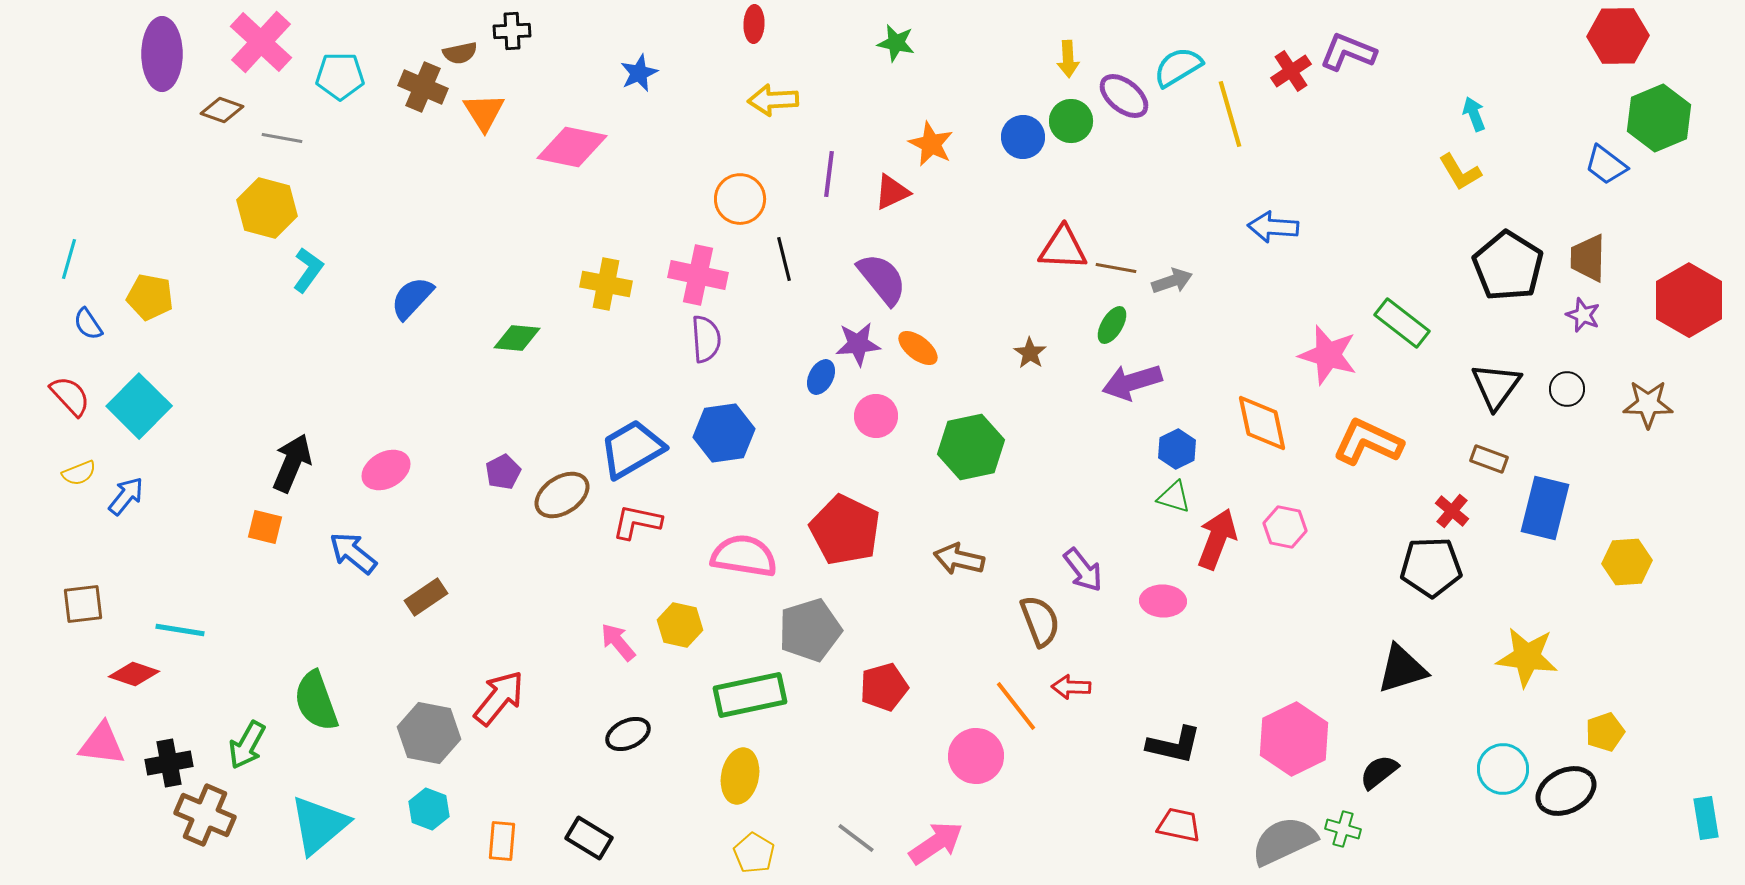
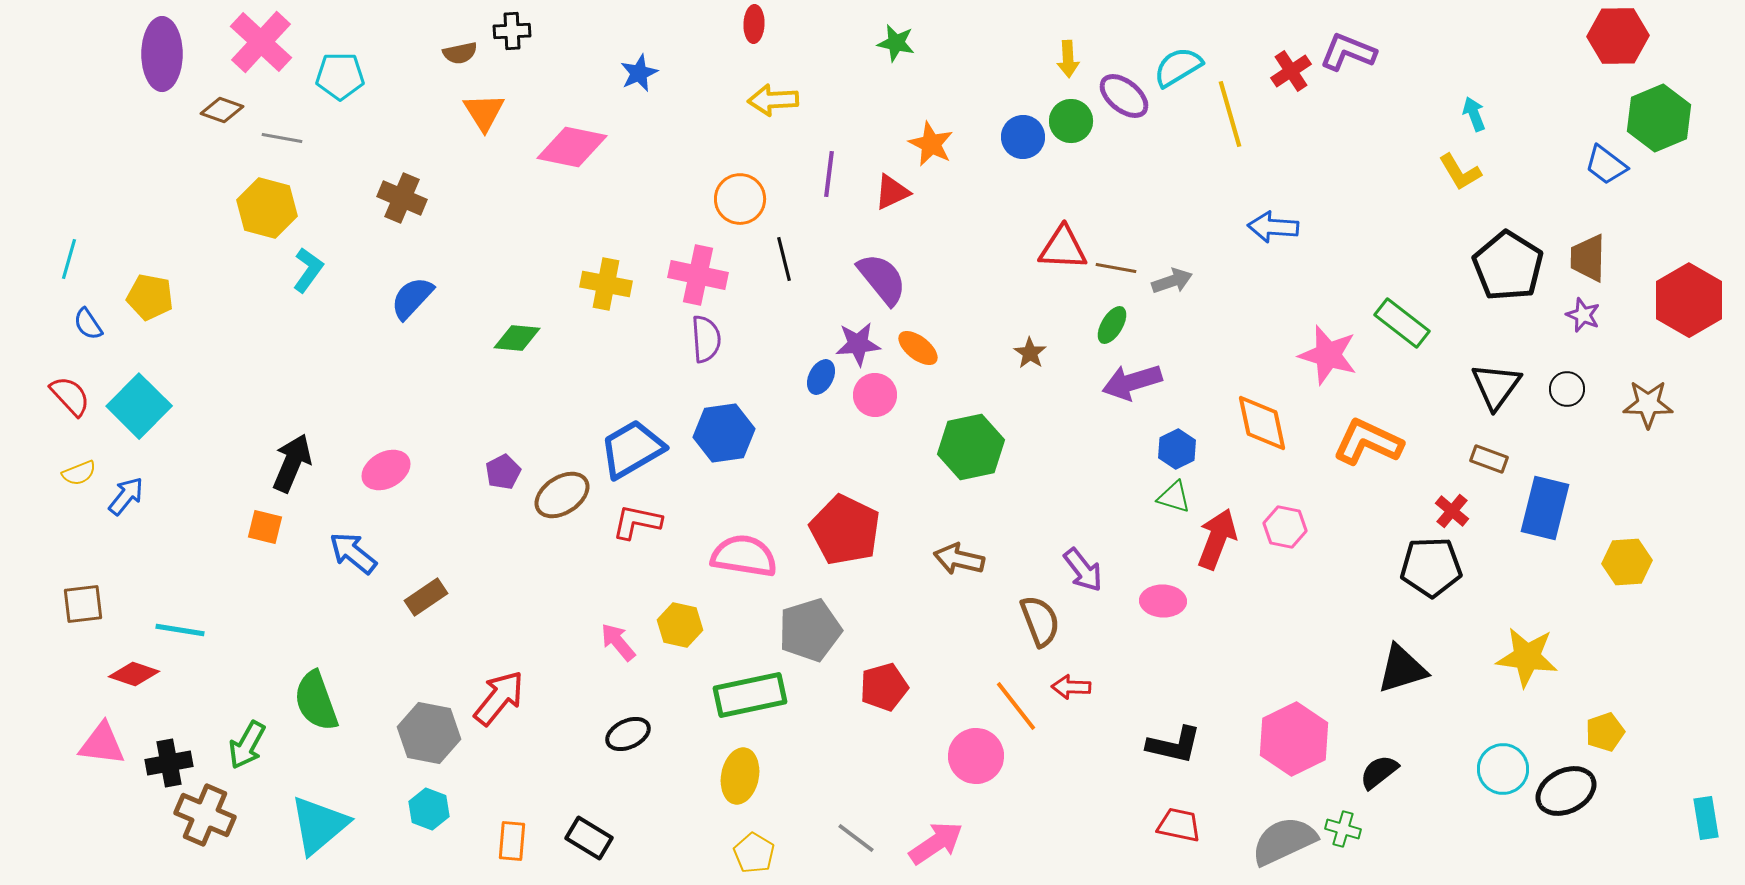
brown cross at (423, 87): moved 21 px left, 111 px down
pink circle at (876, 416): moved 1 px left, 21 px up
orange rectangle at (502, 841): moved 10 px right
